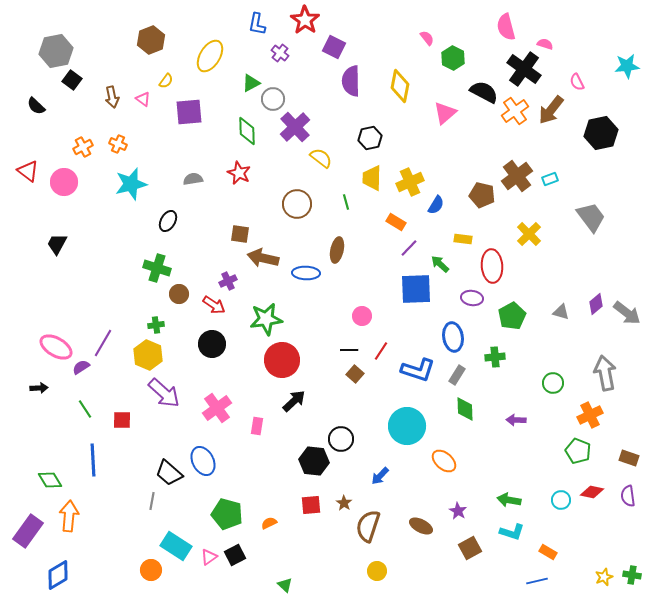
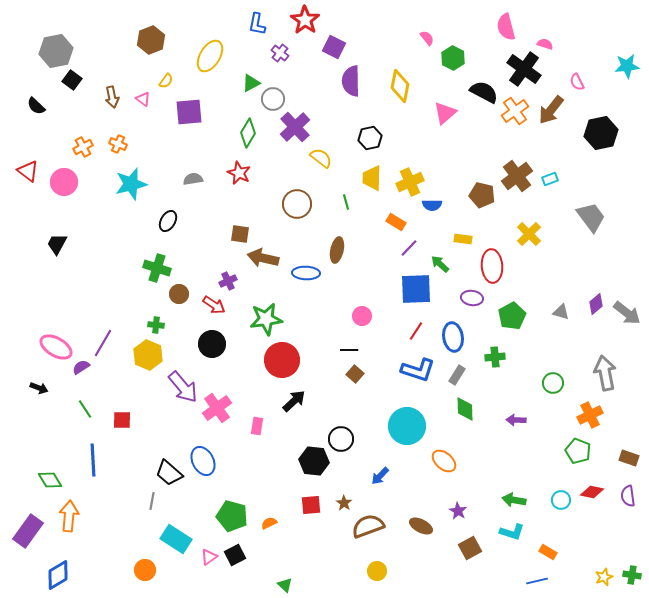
green diamond at (247, 131): moved 1 px right, 2 px down; rotated 32 degrees clockwise
blue semicircle at (436, 205): moved 4 px left; rotated 60 degrees clockwise
green cross at (156, 325): rotated 14 degrees clockwise
red line at (381, 351): moved 35 px right, 20 px up
black arrow at (39, 388): rotated 24 degrees clockwise
purple arrow at (164, 393): moved 19 px right, 6 px up; rotated 8 degrees clockwise
green arrow at (509, 500): moved 5 px right
green pentagon at (227, 514): moved 5 px right, 2 px down
brown semicircle at (368, 526): rotated 52 degrees clockwise
cyan rectangle at (176, 546): moved 7 px up
orange circle at (151, 570): moved 6 px left
